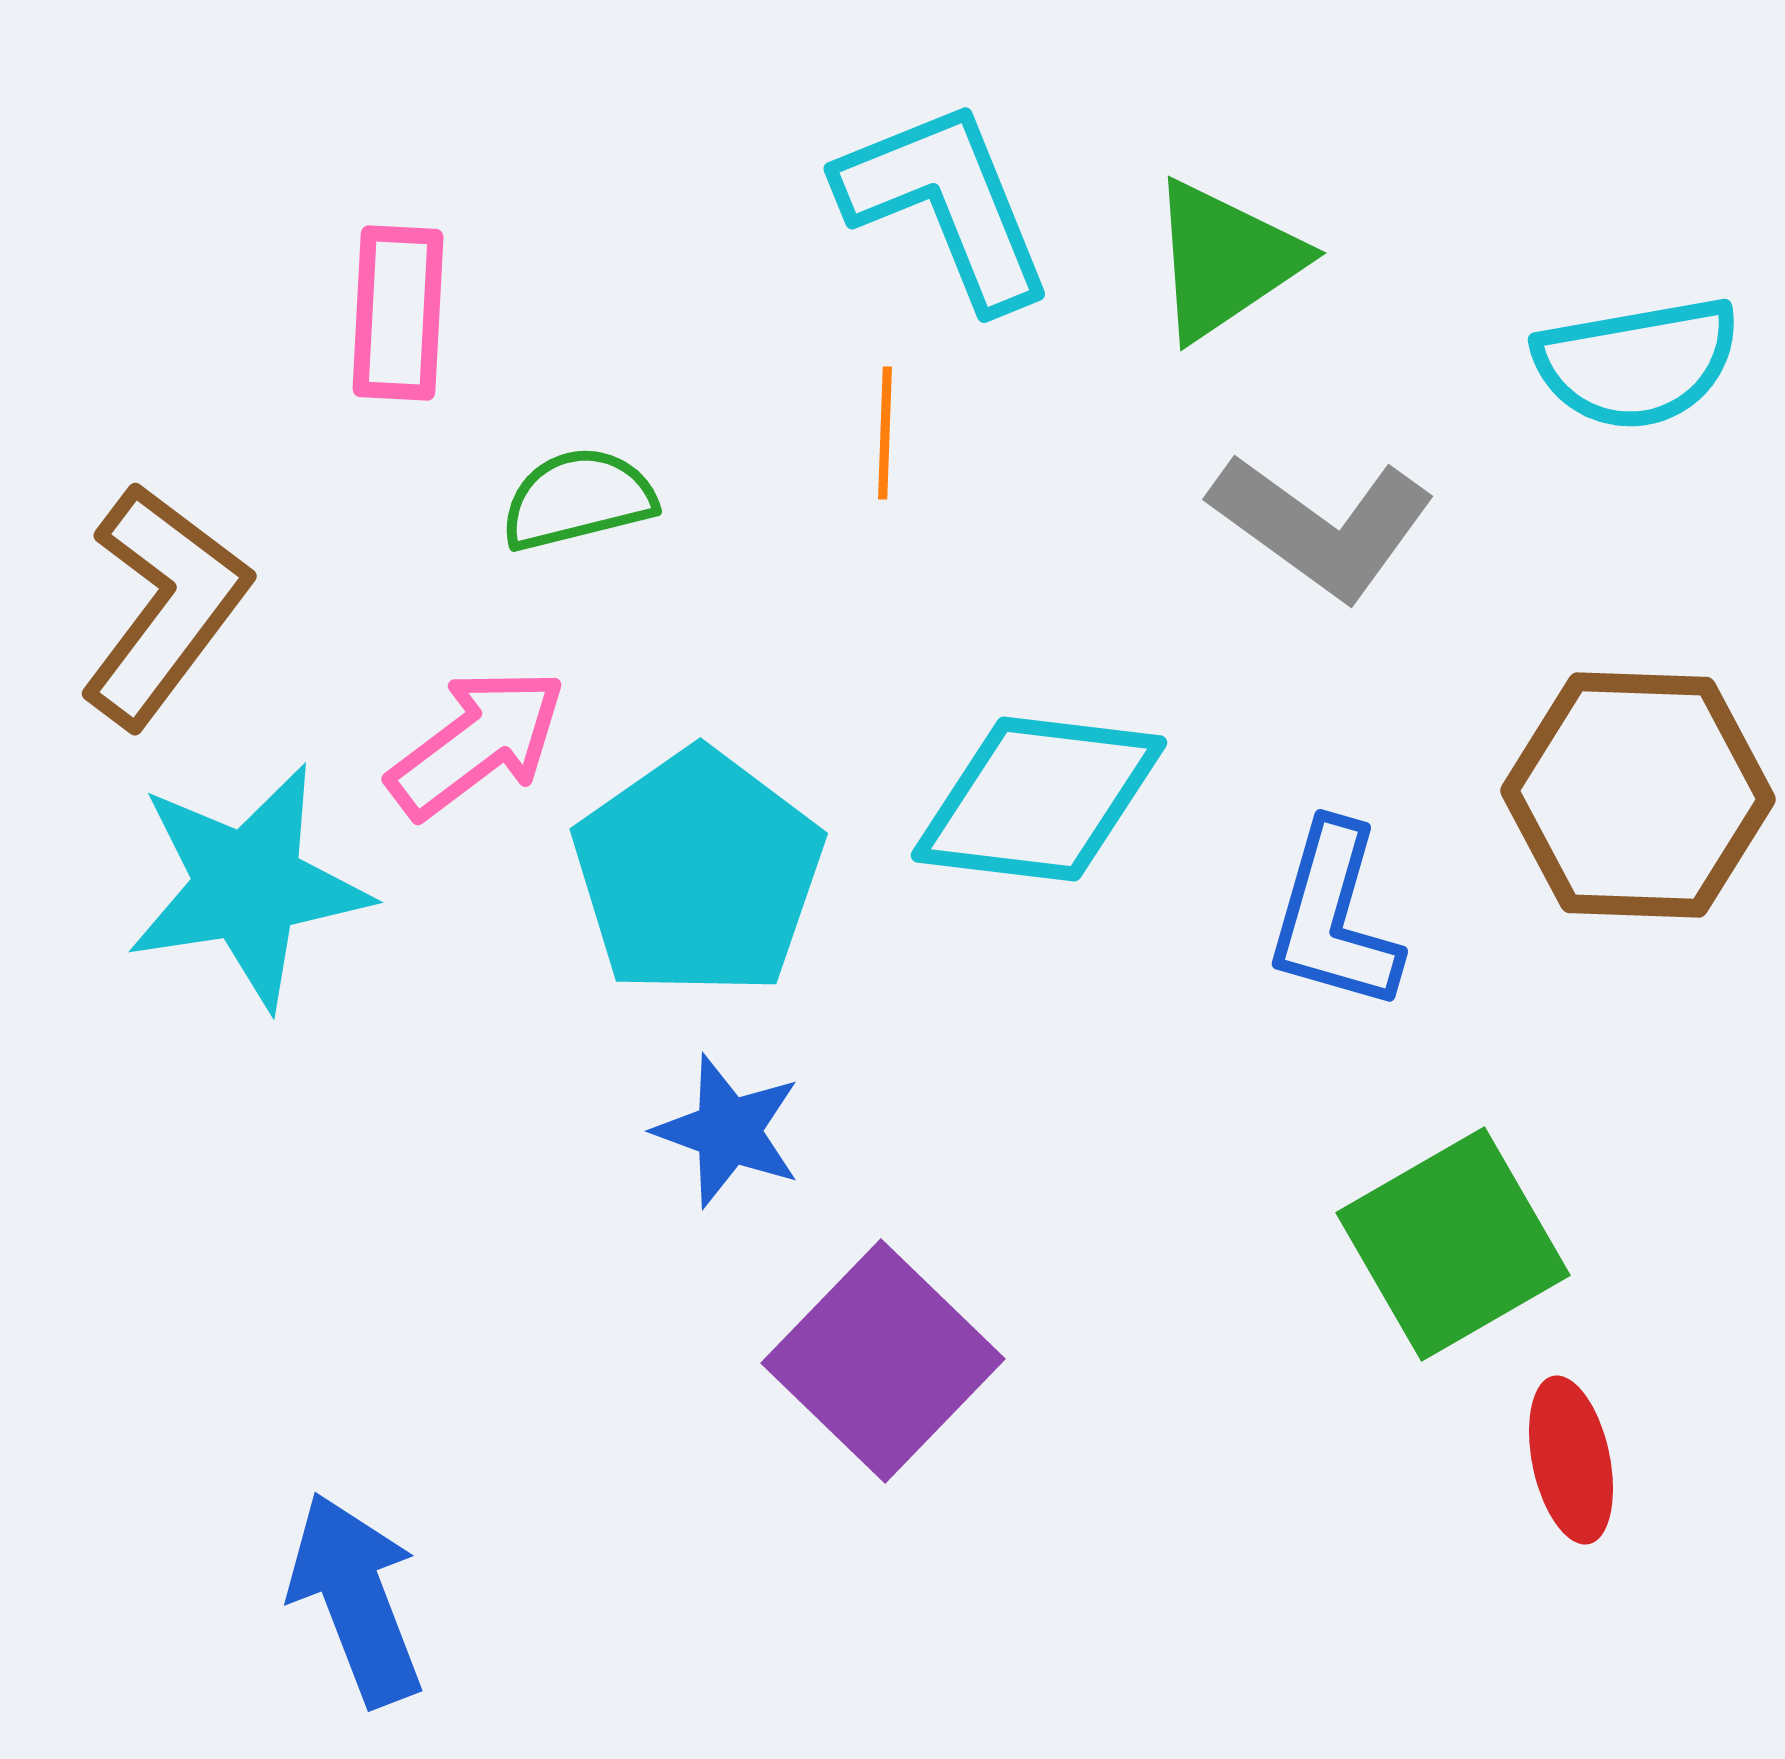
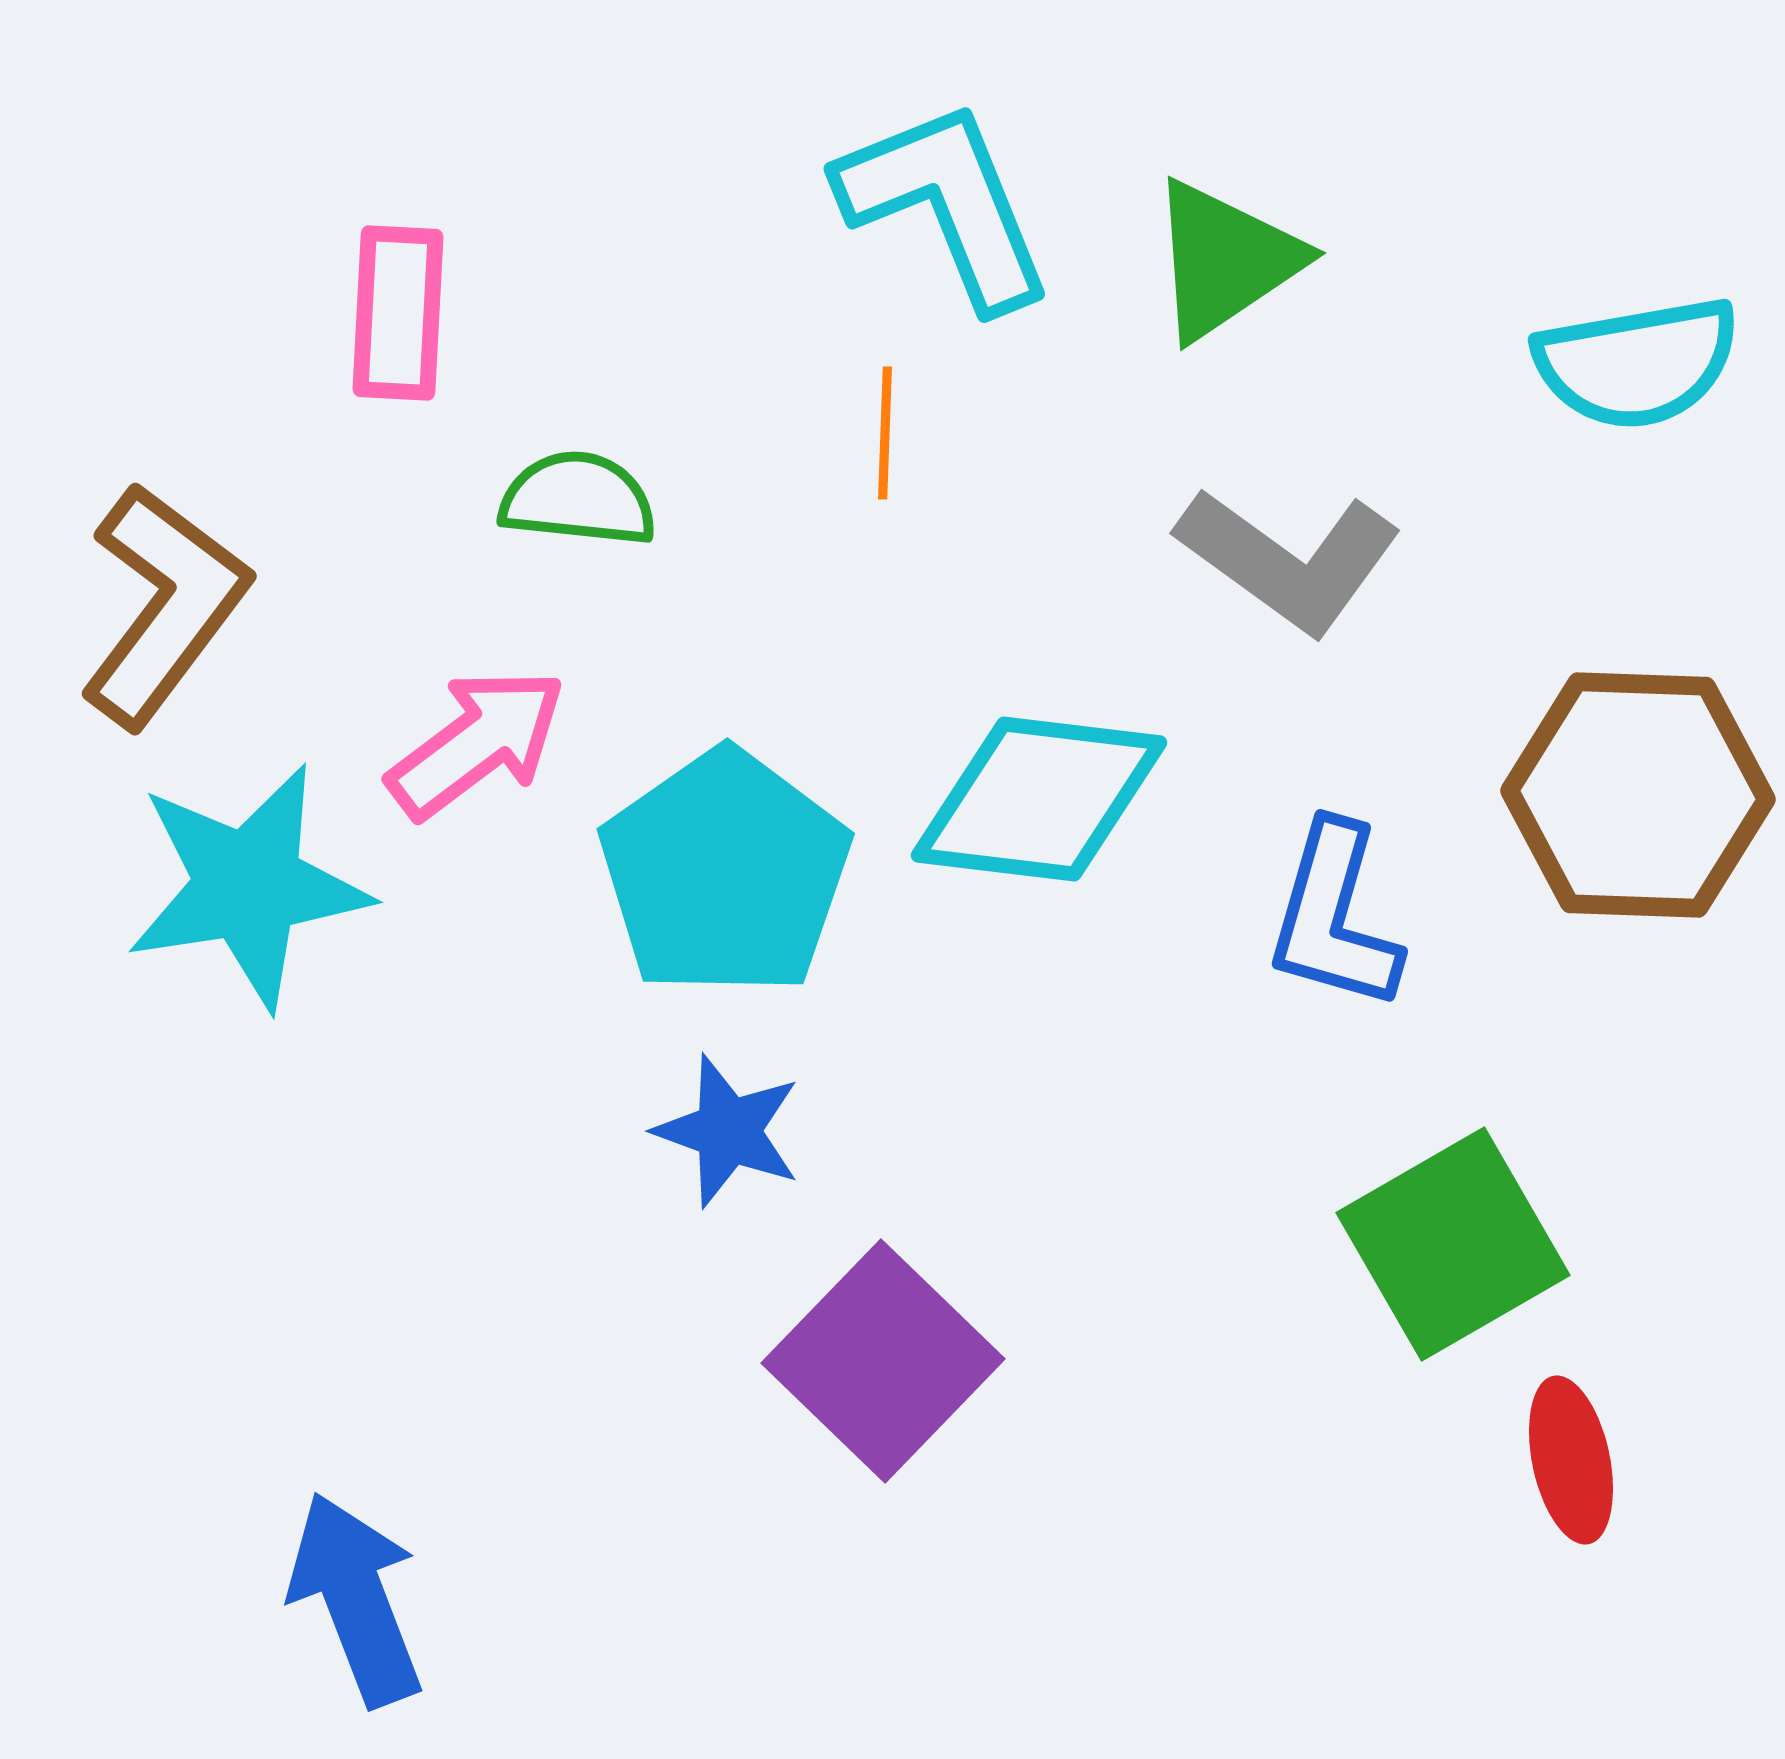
green semicircle: rotated 20 degrees clockwise
gray L-shape: moved 33 px left, 34 px down
cyan pentagon: moved 27 px right
